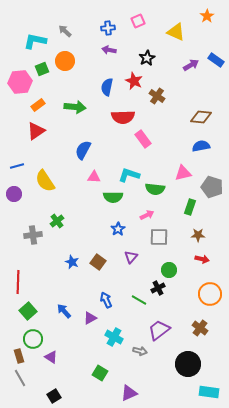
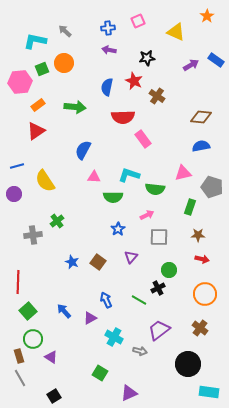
black star at (147, 58): rotated 21 degrees clockwise
orange circle at (65, 61): moved 1 px left, 2 px down
orange circle at (210, 294): moved 5 px left
